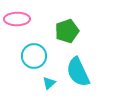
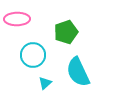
green pentagon: moved 1 px left, 1 px down
cyan circle: moved 1 px left, 1 px up
cyan triangle: moved 4 px left
